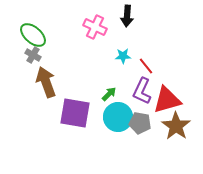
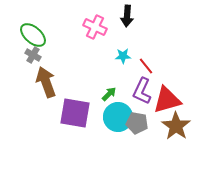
gray pentagon: moved 3 px left
